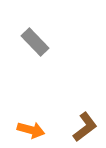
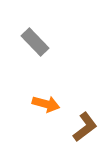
orange arrow: moved 15 px right, 26 px up
